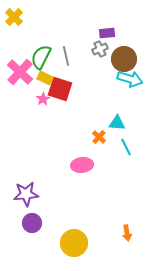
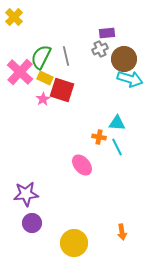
red square: moved 2 px right, 1 px down
orange cross: rotated 32 degrees counterclockwise
cyan line: moved 9 px left
pink ellipse: rotated 55 degrees clockwise
orange arrow: moved 5 px left, 1 px up
